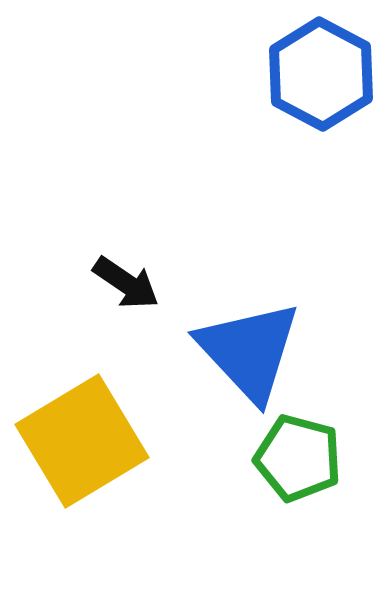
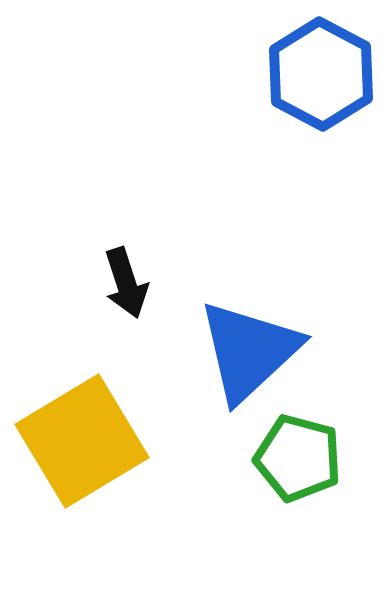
black arrow: rotated 38 degrees clockwise
blue triangle: rotated 30 degrees clockwise
